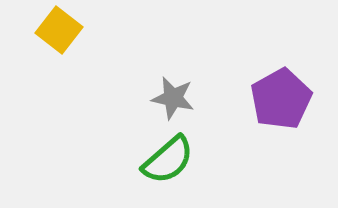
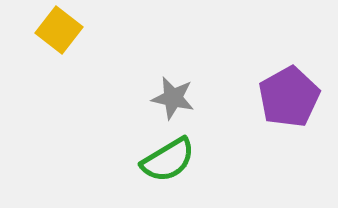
purple pentagon: moved 8 px right, 2 px up
green semicircle: rotated 10 degrees clockwise
